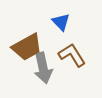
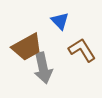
blue triangle: moved 1 px left, 1 px up
brown L-shape: moved 10 px right, 5 px up
